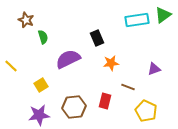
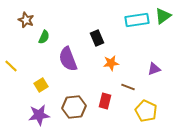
green triangle: moved 1 px down
green semicircle: moved 1 px right; rotated 40 degrees clockwise
purple semicircle: rotated 85 degrees counterclockwise
